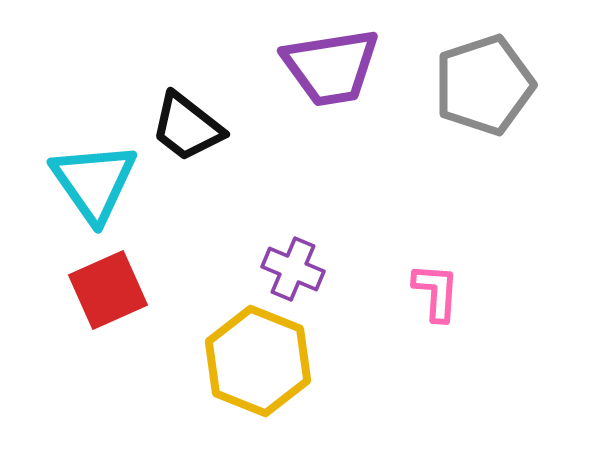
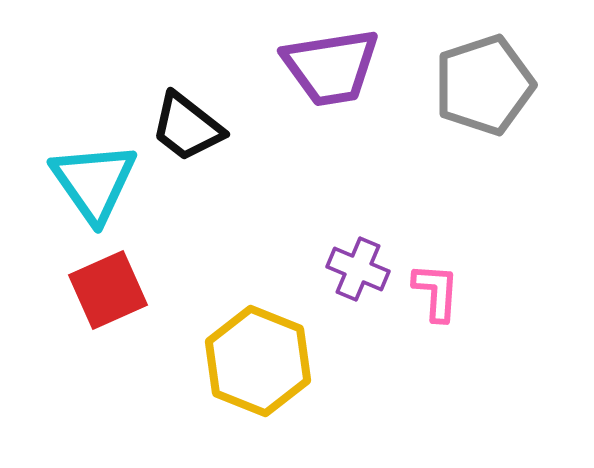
purple cross: moved 65 px right
